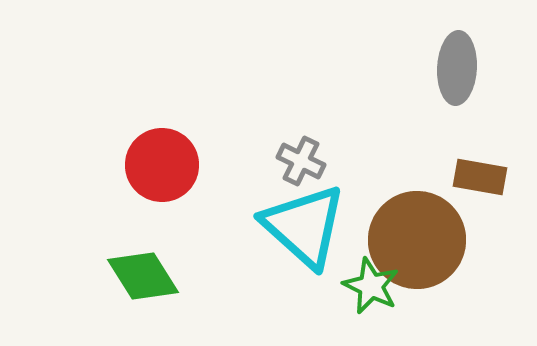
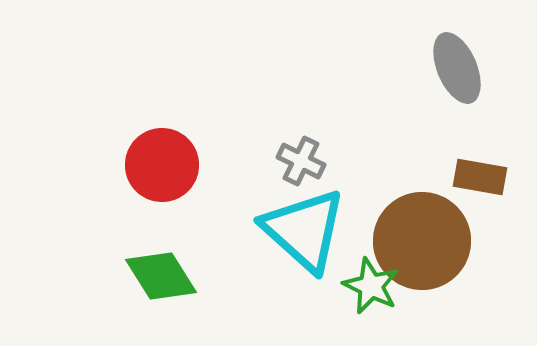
gray ellipse: rotated 26 degrees counterclockwise
cyan triangle: moved 4 px down
brown circle: moved 5 px right, 1 px down
green diamond: moved 18 px right
